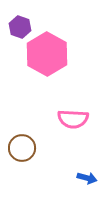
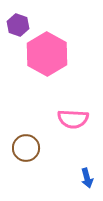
purple hexagon: moved 2 px left, 2 px up
brown circle: moved 4 px right
blue arrow: rotated 60 degrees clockwise
